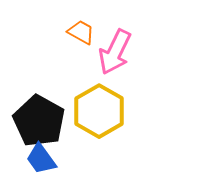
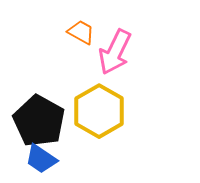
blue trapezoid: rotated 20 degrees counterclockwise
